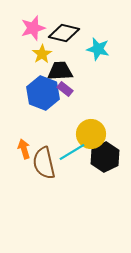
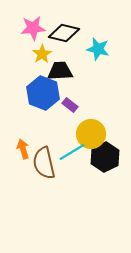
pink star: rotated 10 degrees clockwise
purple rectangle: moved 5 px right, 16 px down
orange arrow: moved 1 px left
